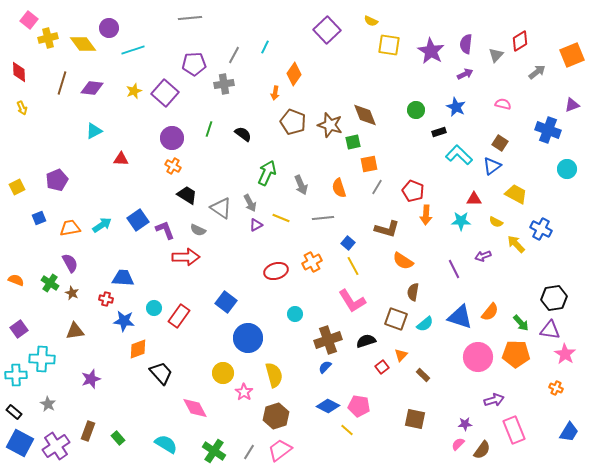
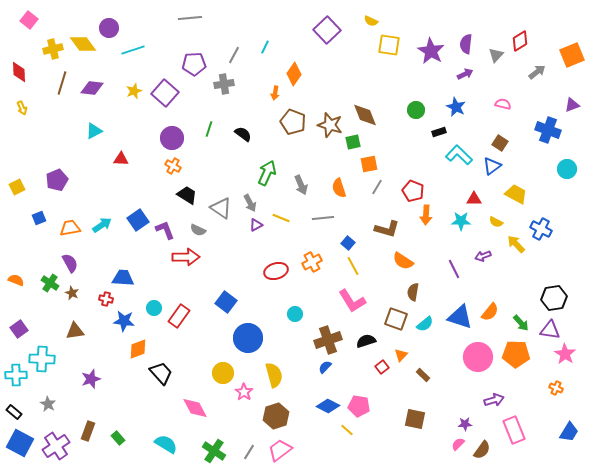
yellow cross at (48, 38): moved 5 px right, 11 px down
